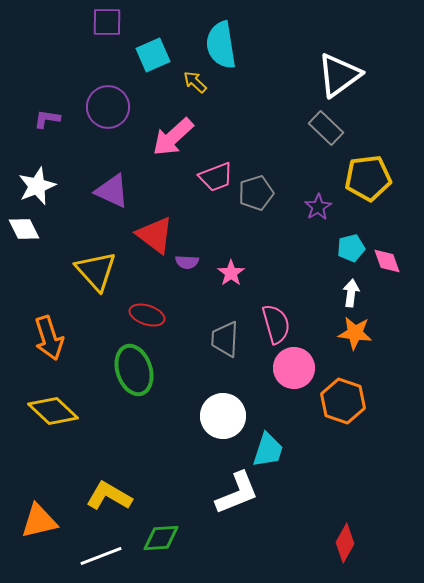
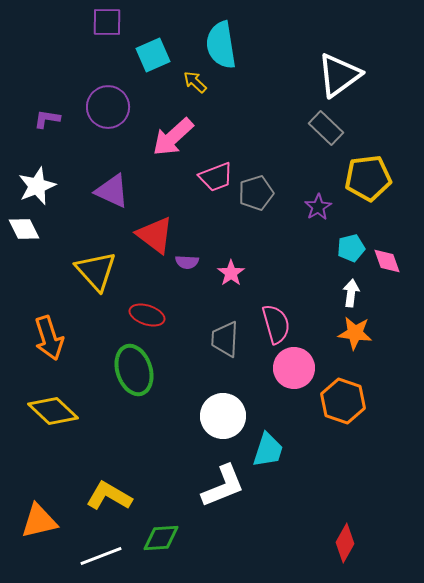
white L-shape: moved 14 px left, 7 px up
